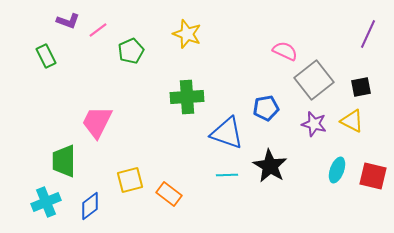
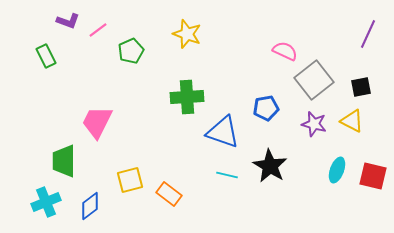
blue triangle: moved 4 px left, 1 px up
cyan line: rotated 15 degrees clockwise
